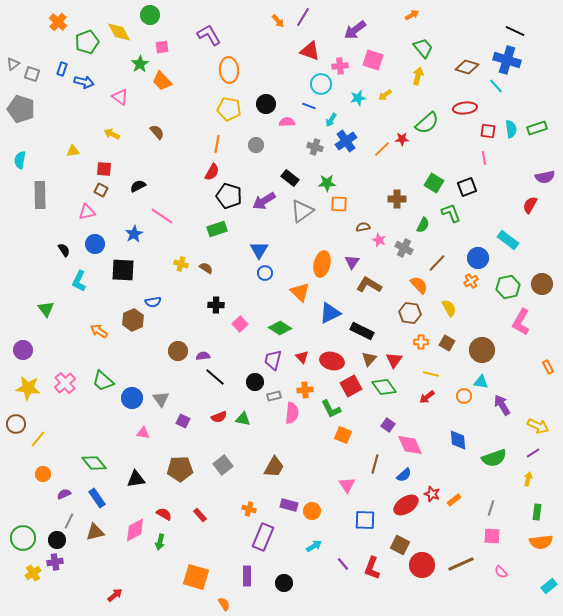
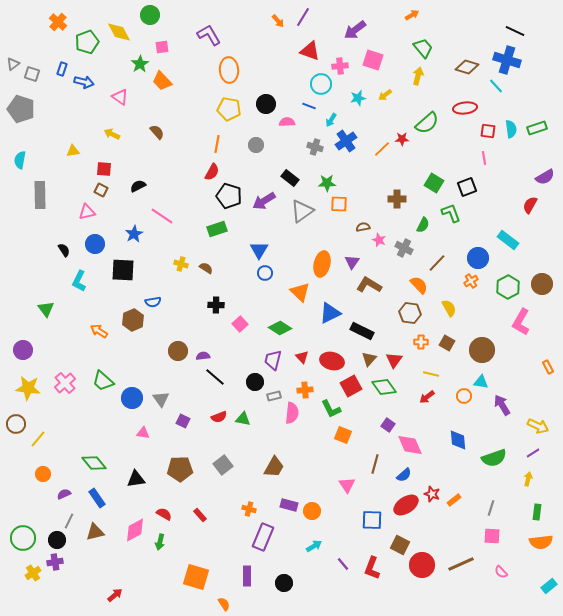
purple semicircle at (545, 177): rotated 18 degrees counterclockwise
green hexagon at (508, 287): rotated 15 degrees counterclockwise
blue square at (365, 520): moved 7 px right
